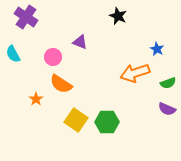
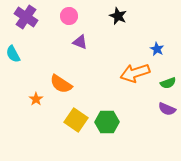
pink circle: moved 16 px right, 41 px up
